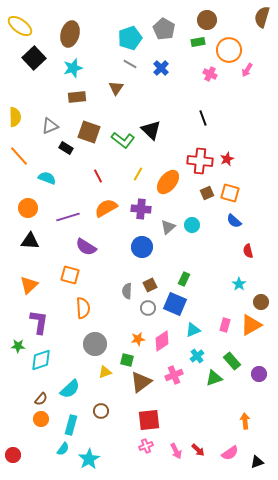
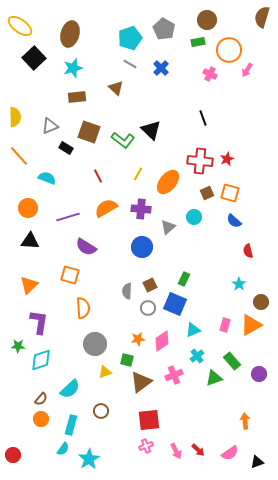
brown triangle at (116, 88): rotated 21 degrees counterclockwise
cyan circle at (192, 225): moved 2 px right, 8 px up
